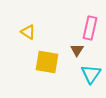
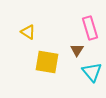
pink rectangle: rotated 30 degrees counterclockwise
cyan triangle: moved 1 px right, 2 px up; rotated 15 degrees counterclockwise
